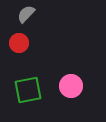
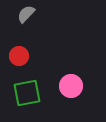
red circle: moved 13 px down
green square: moved 1 px left, 3 px down
